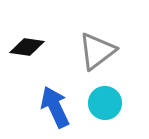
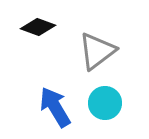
black diamond: moved 11 px right, 20 px up; rotated 12 degrees clockwise
blue arrow: rotated 6 degrees counterclockwise
